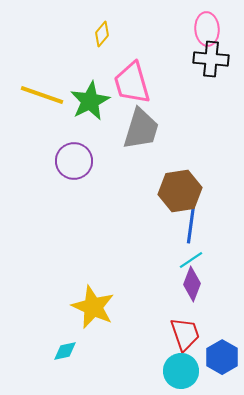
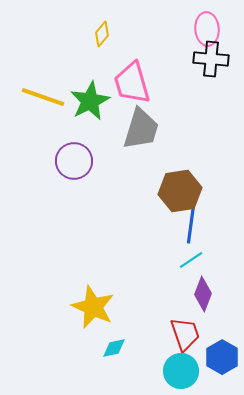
yellow line: moved 1 px right, 2 px down
purple diamond: moved 11 px right, 10 px down
cyan diamond: moved 49 px right, 3 px up
